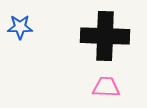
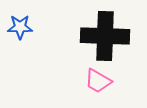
pink trapezoid: moved 8 px left, 6 px up; rotated 152 degrees counterclockwise
